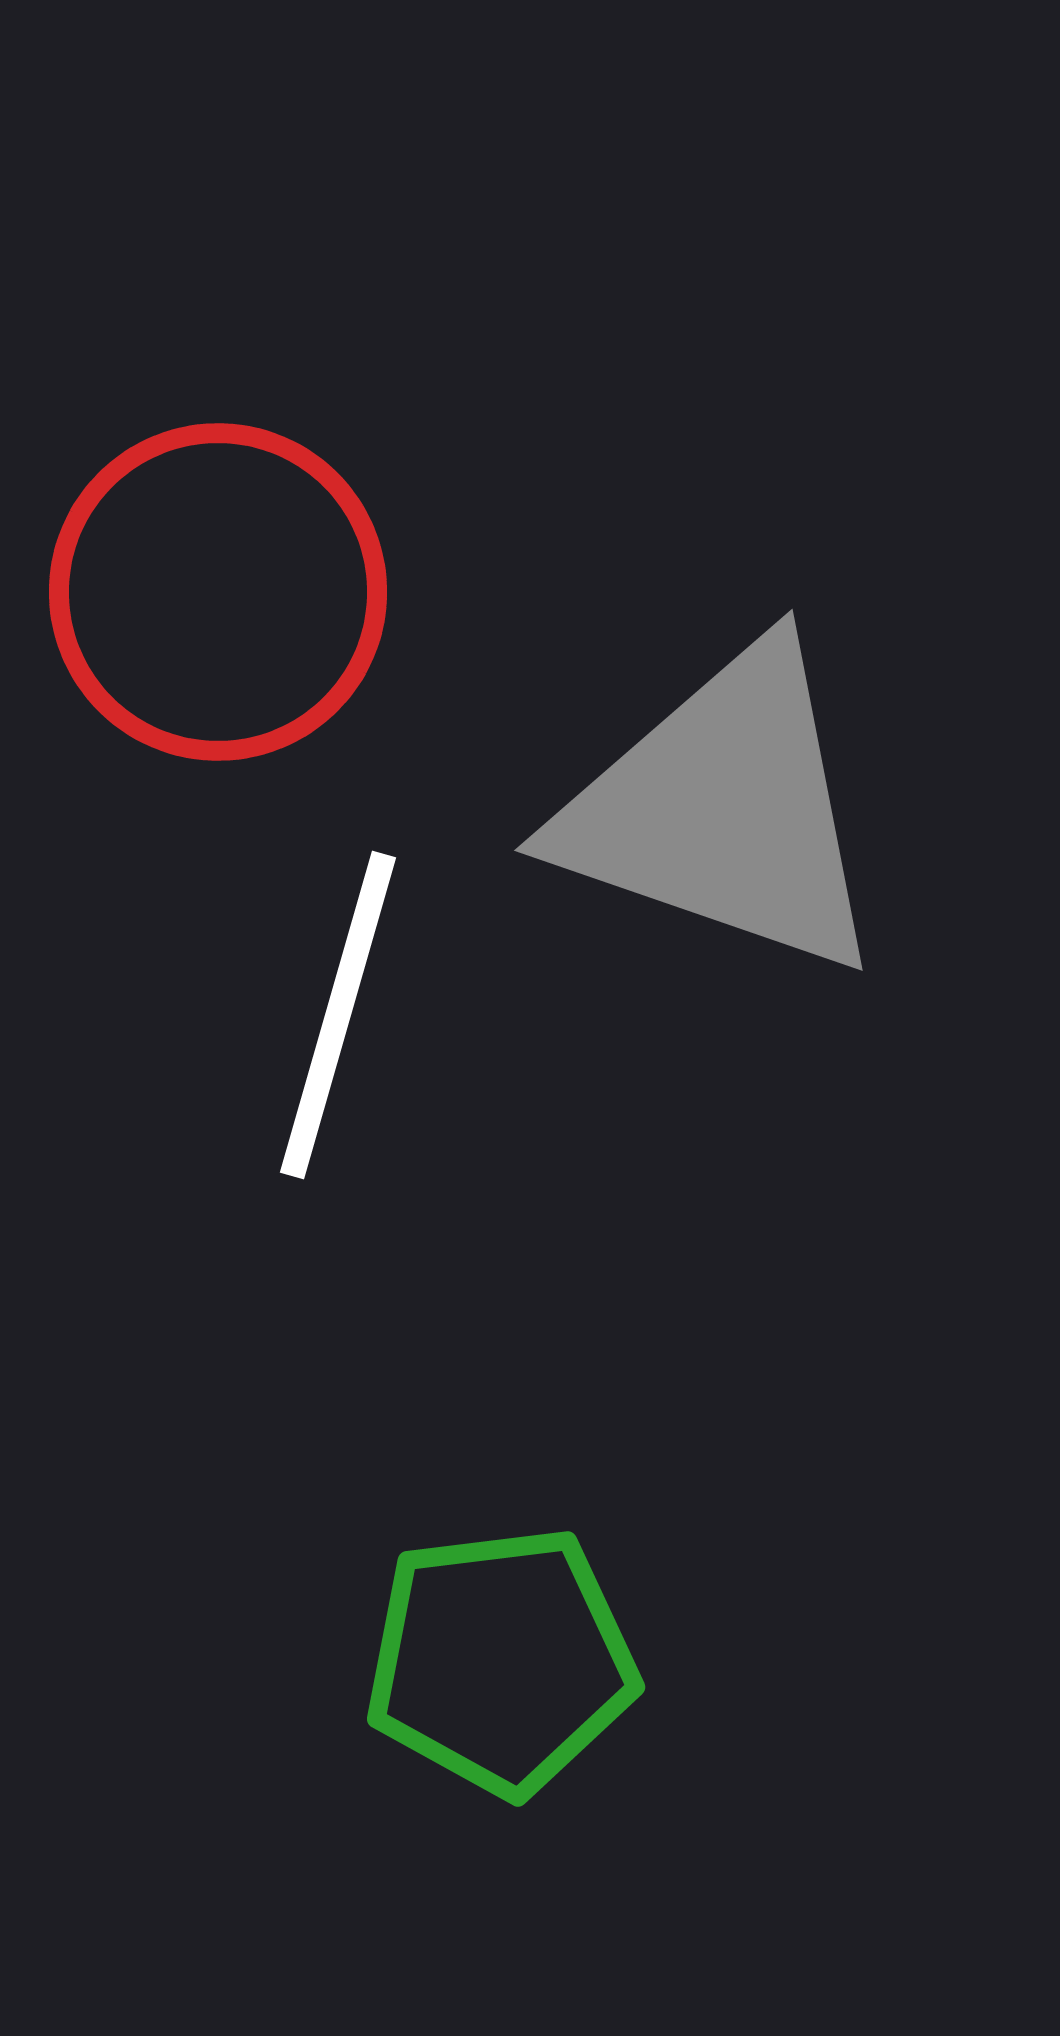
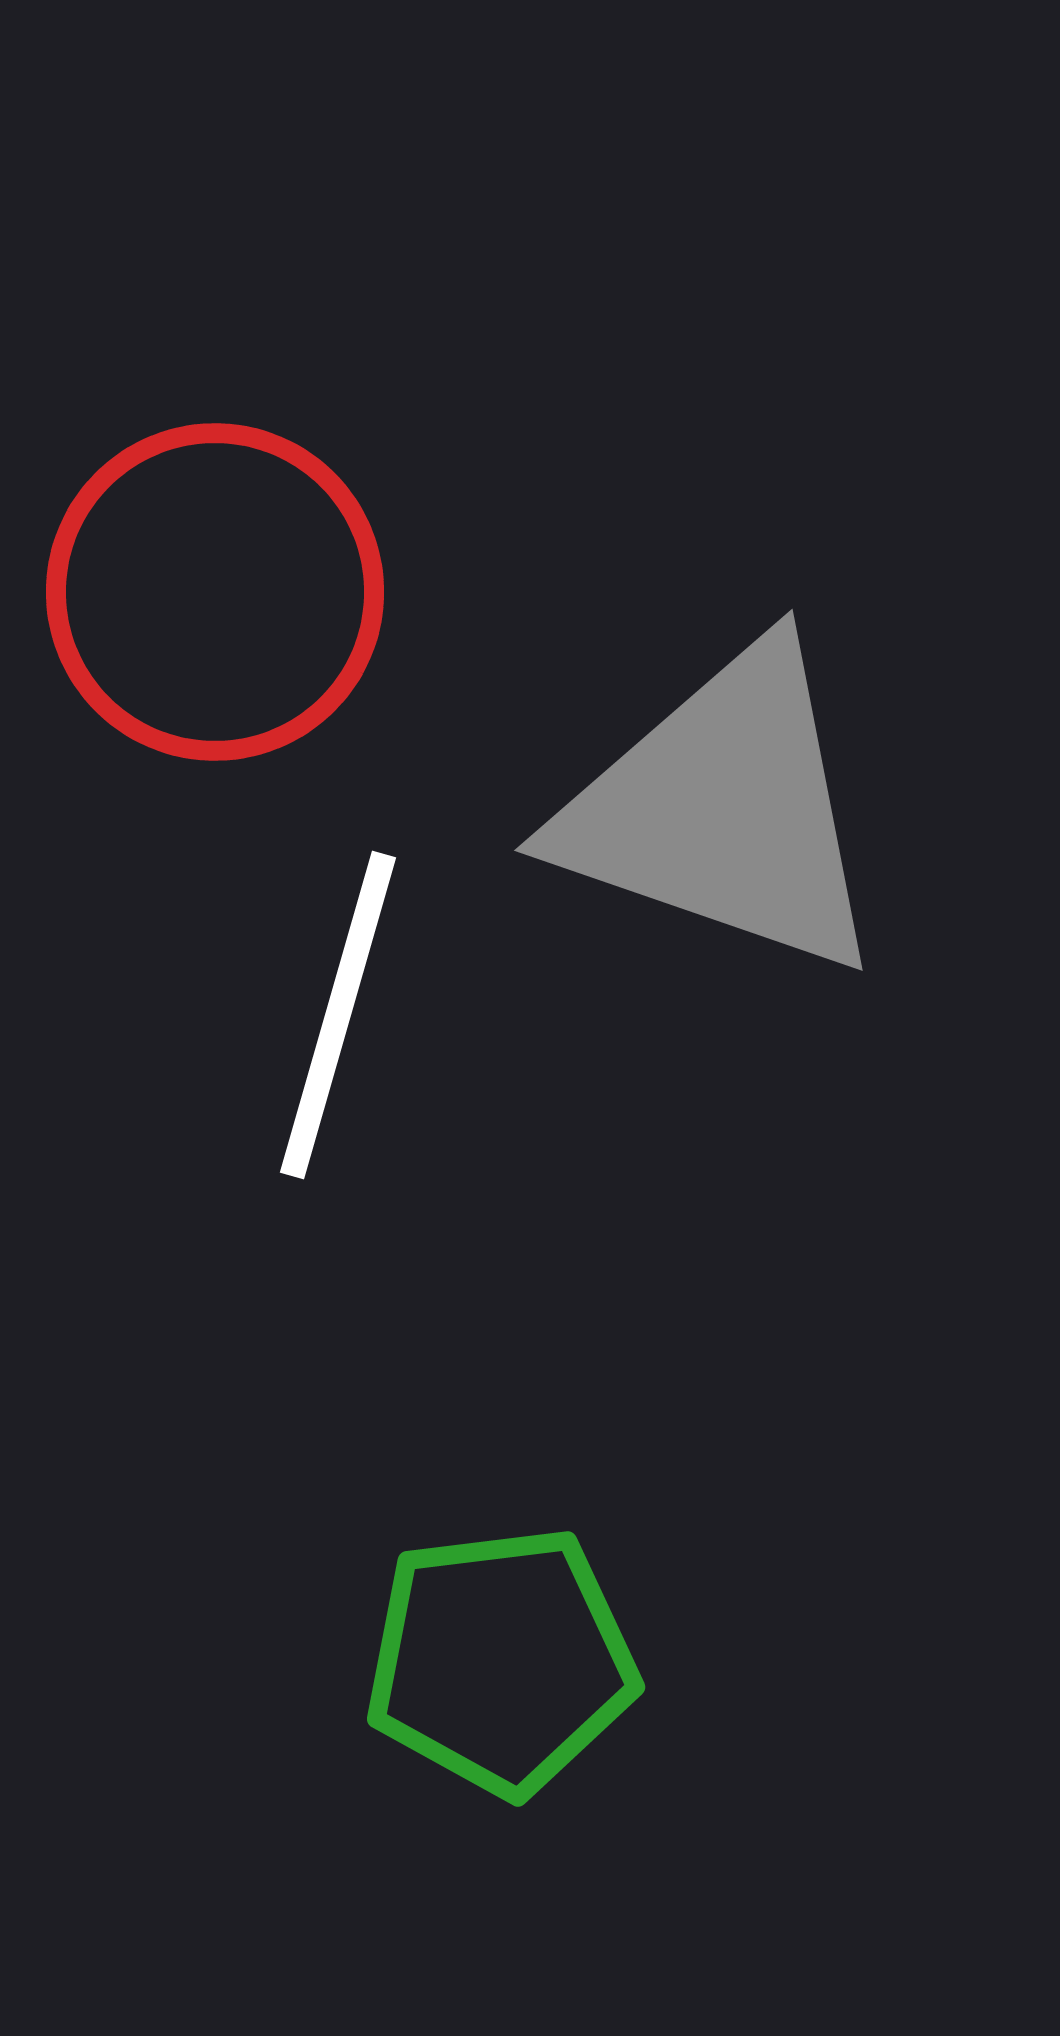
red circle: moved 3 px left
